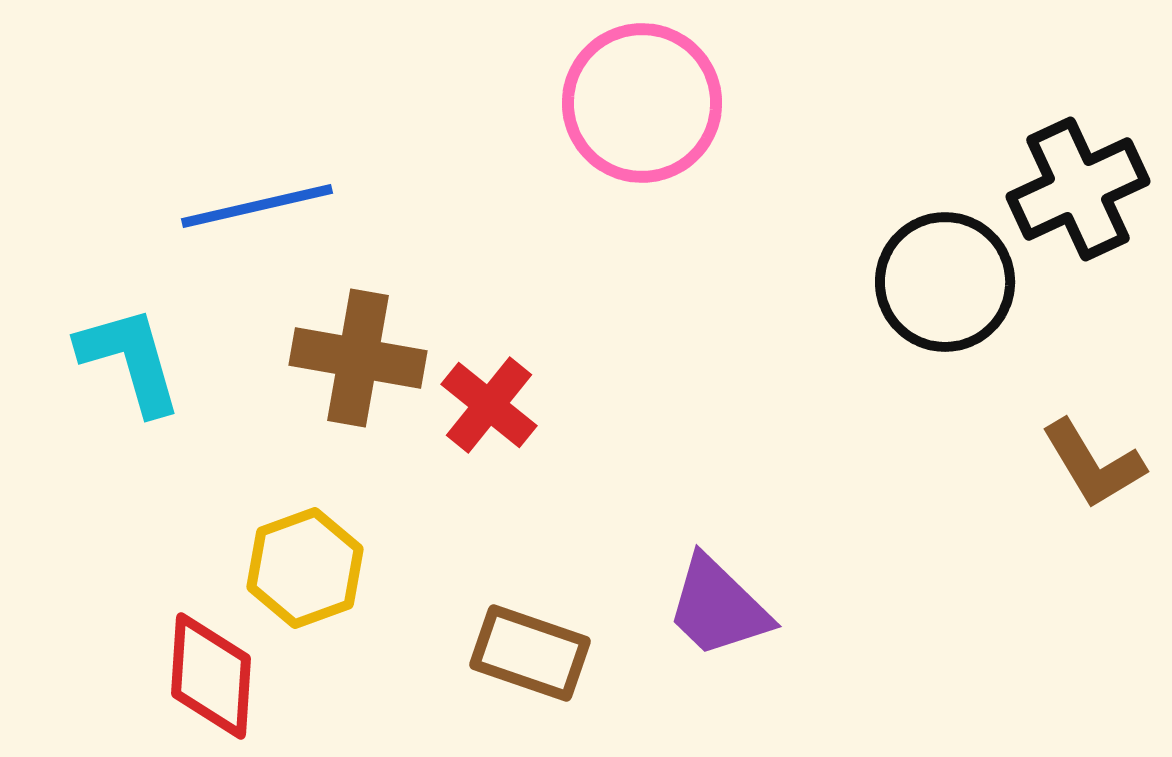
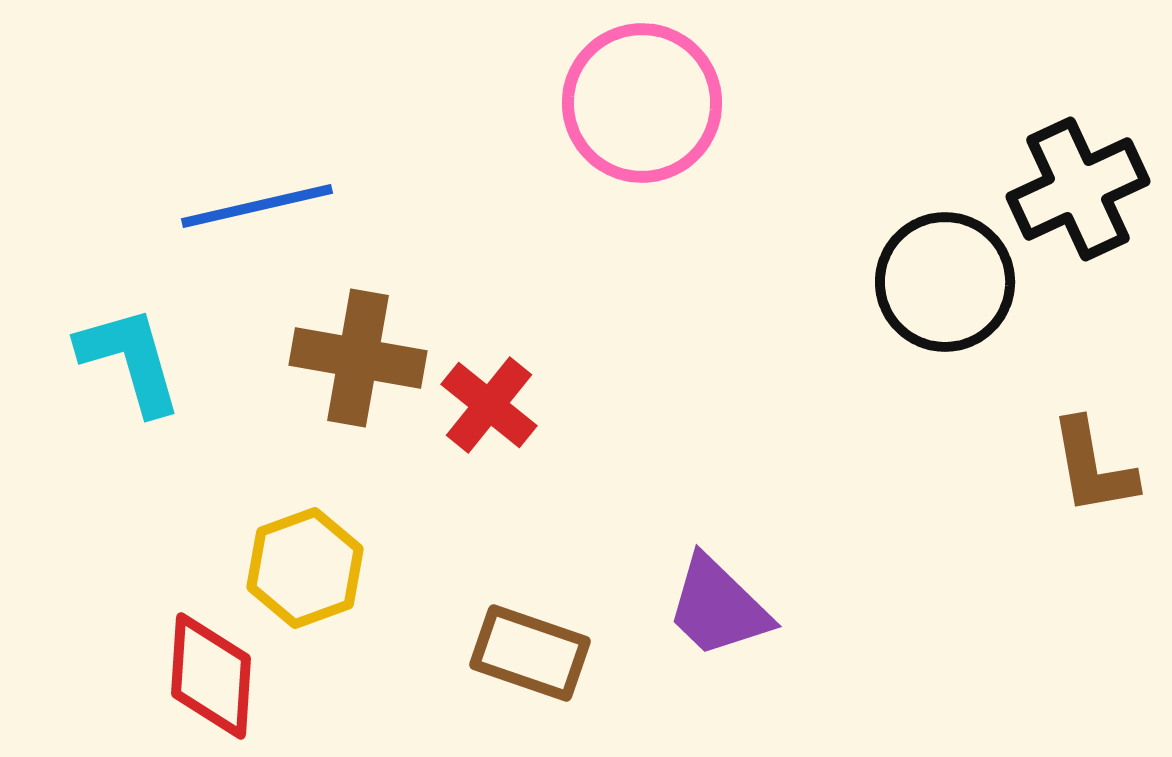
brown L-shape: moved 3 px down; rotated 21 degrees clockwise
